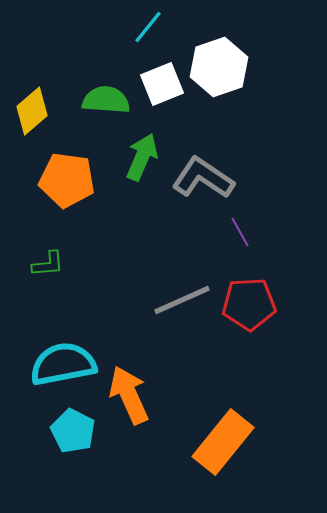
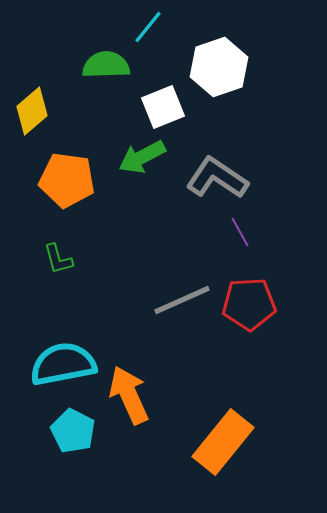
white square: moved 1 px right, 23 px down
green semicircle: moved 35 px up; rotated 6 degrees counterclockwise
green arrow: rotated 141 degrees counterclockwise
gray L-shape: moved 14 px right
green L-shape: moved 10 px right, 5 px up; rotated 80 degrees clockwise
